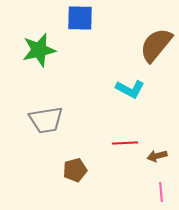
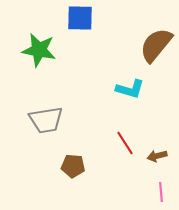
green star: rotated 24 degrees clockwise
cyan L-shape: rotated 12 degrees counterclockwise
red line: rotated 60 degrees clockwise
brown pentagon: moved 2 px left, 4 px up; rotated 20 degrees clockwise
